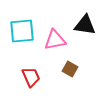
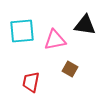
red trapezoid: moved 5 px down; rotated 145 degrees counterclockwise
